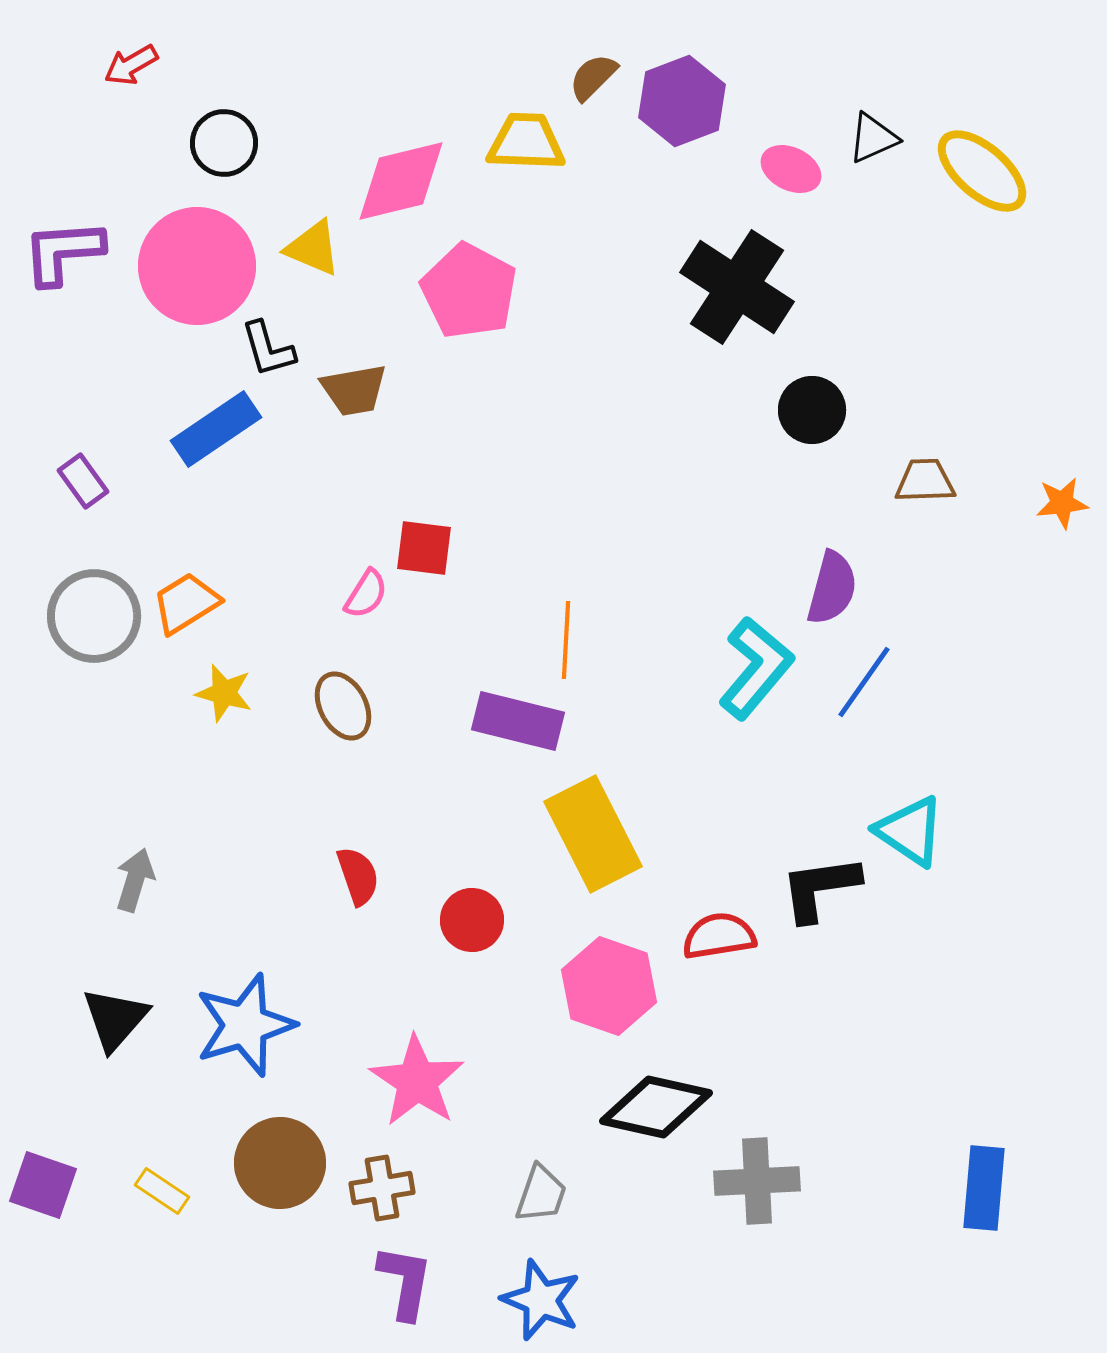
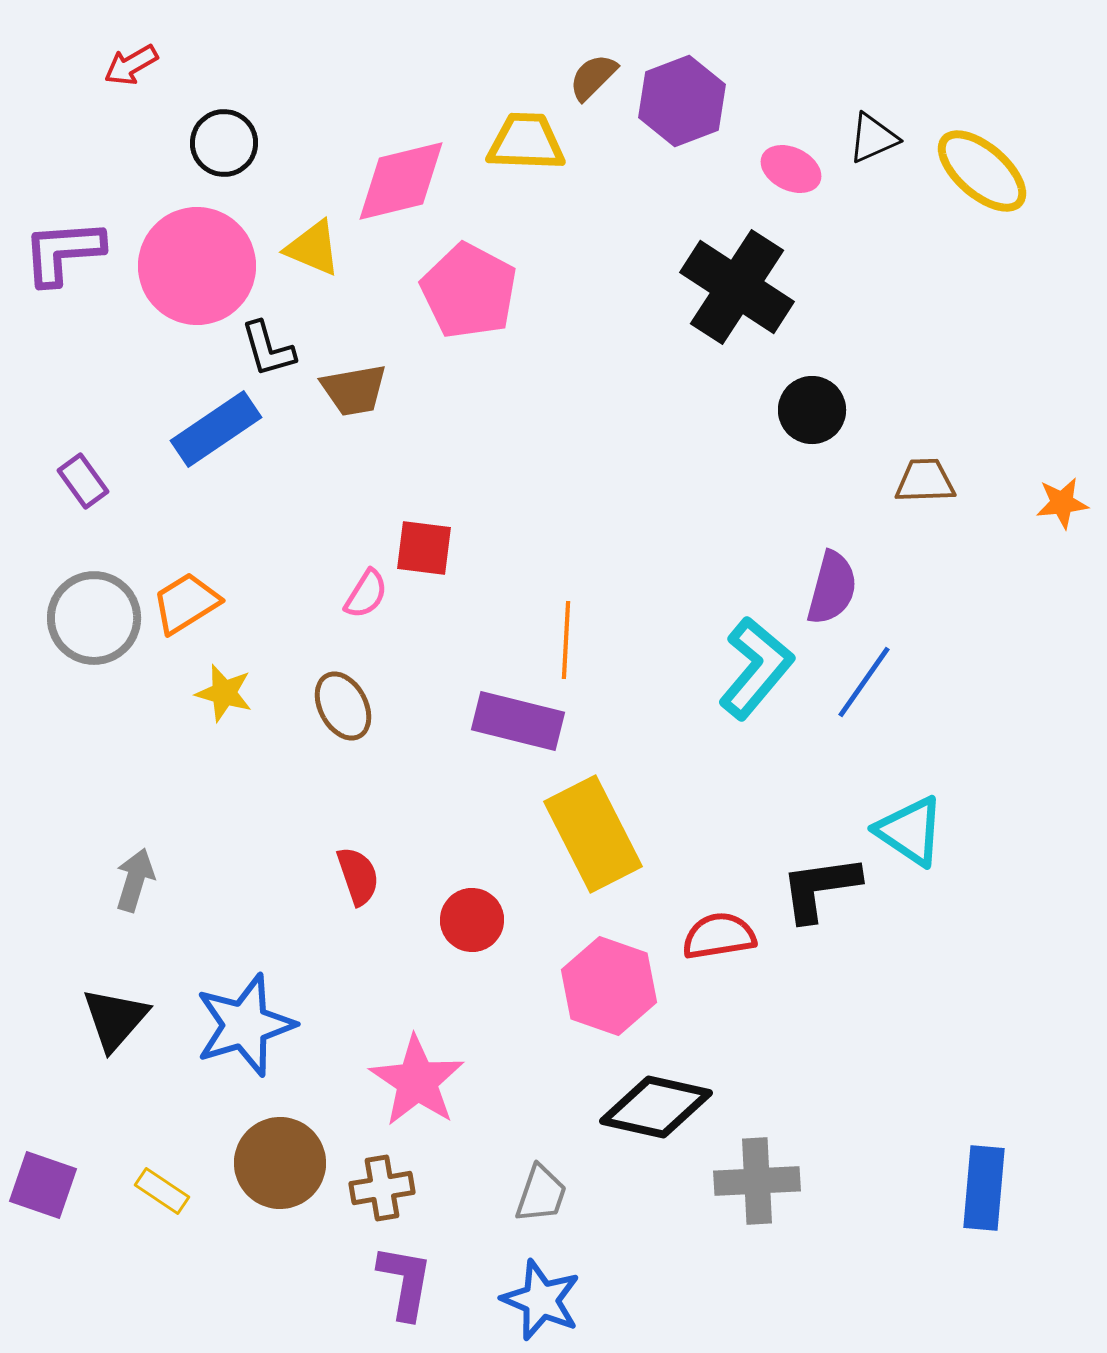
gray circle at (94, 616): moved 2 px down
